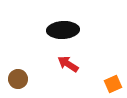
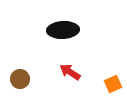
red arrow: moved 2 px right, 8 px down
brown circle: moved 2 px right
